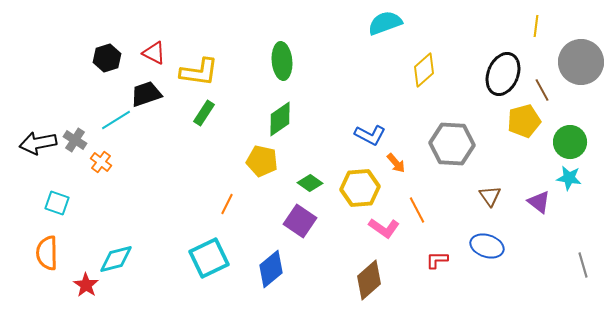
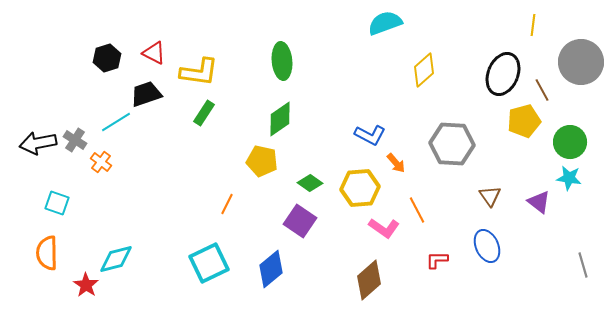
yellow line at (536, 26): moved 3 px left, 1 px up
cyan line at (116, 120): moved 2 px down
blue ellipse at (487, 246): rotated 48 degrees clockwise
cyan square at (209, 258): moved 5 px down
